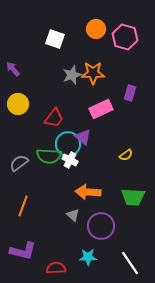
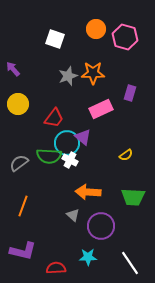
gray star: moved 4 px left, 1 px down
cyan circle: moved 1 px left, 1 px up
